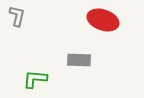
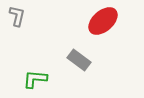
red ellipse: moved 1 px down; rotated 60 degrees counterclockwise
gray rectangle: rotated 35 degrees clockwise
